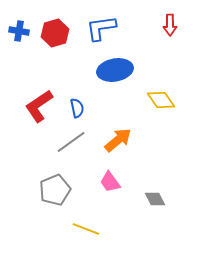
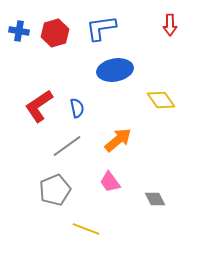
gray line: moved 4 px left, 4 px down
